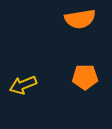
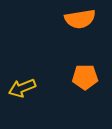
yellow arrow: moved 1 px left, 3 px down
